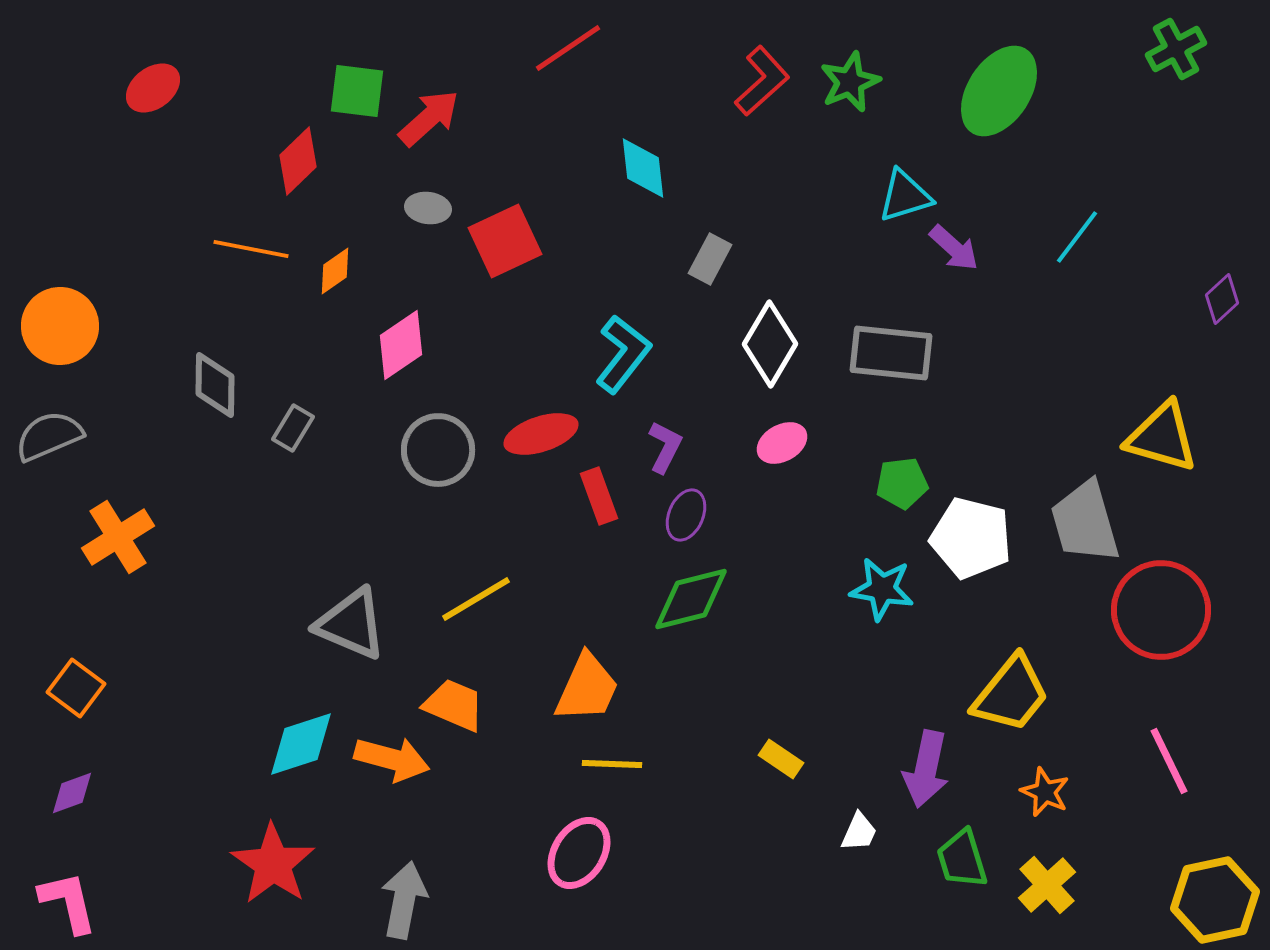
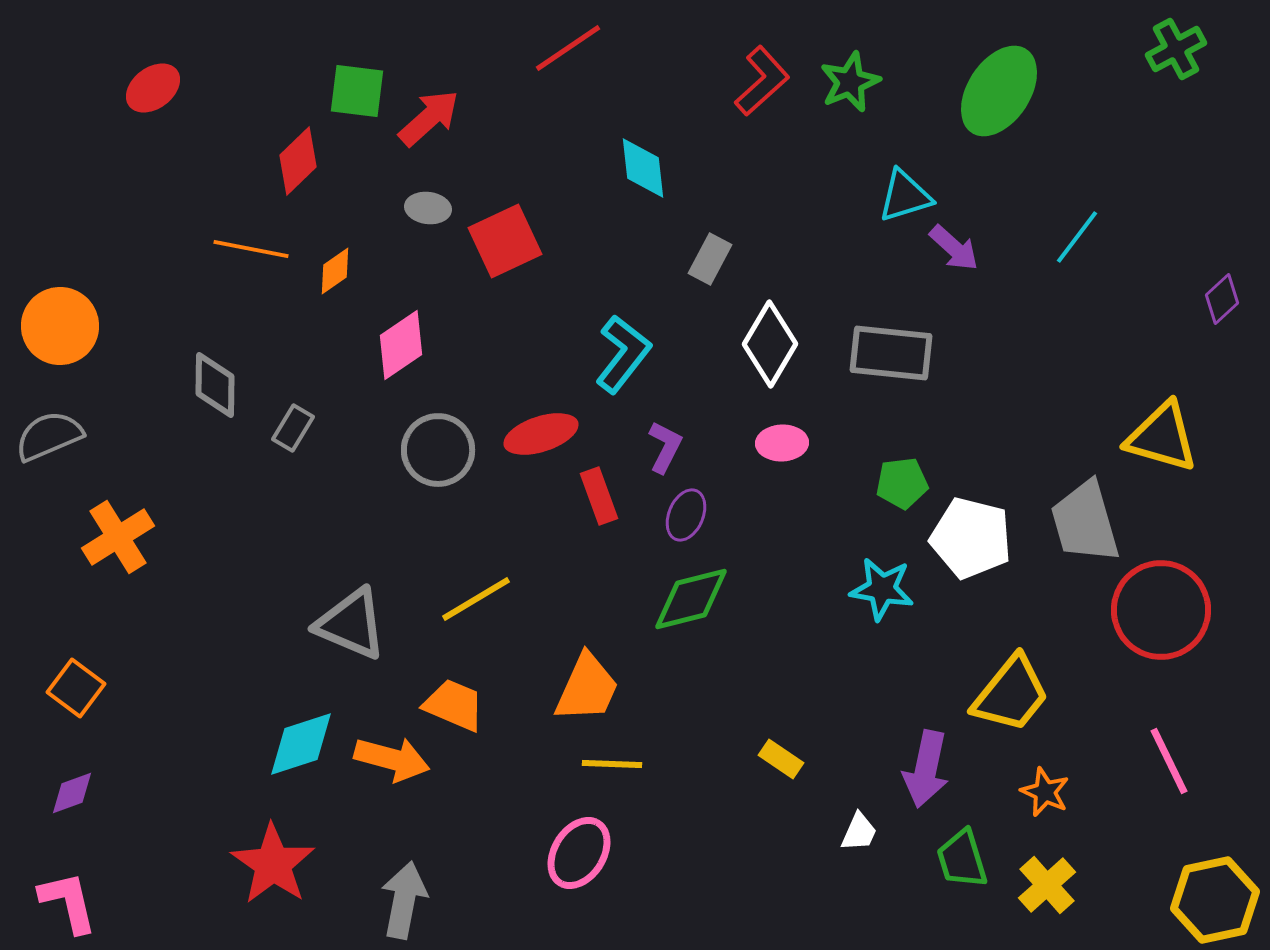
pink ellipse at (782, 443): rotated 27 degrees clockwise
